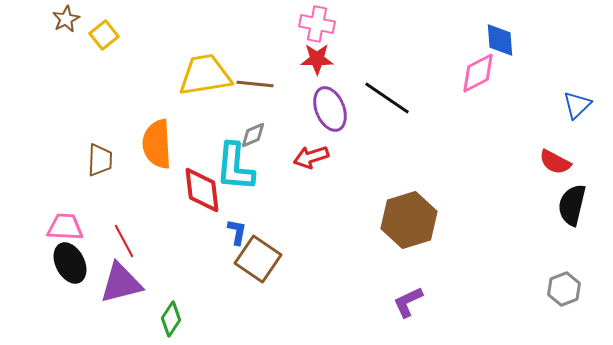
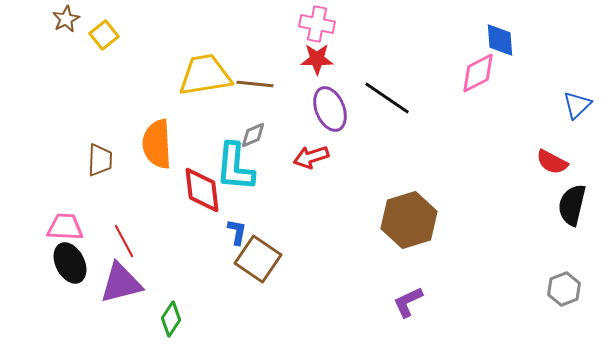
red semicircle: moved 3 px left
